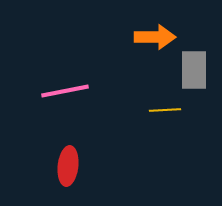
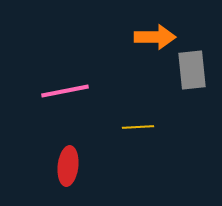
gray rectangle: moved 2 px left; rotated 6 degrees counterclockwise
yellow line: moved 27 px left, 17 px down
